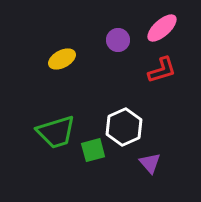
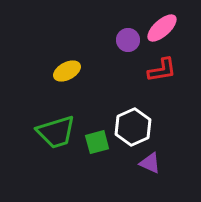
purple circle: moved 10 px right
yellow ellipse: moved 5 px right, 12 px down
red L-shape: rotated 8 degrees clockwise
white hexagon: moved 9 px right
green square: moved 4 px right, 8 px up
purple triangle: rotated 25 degrees counterclockwise
